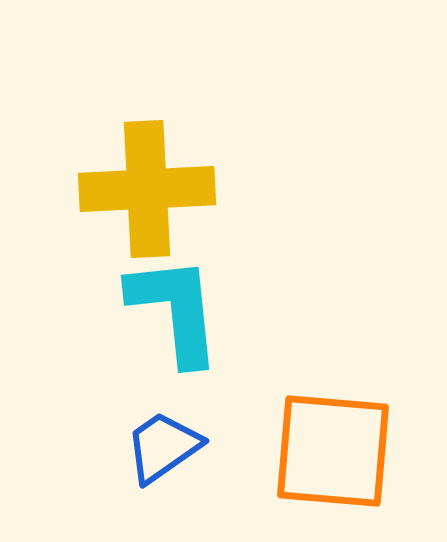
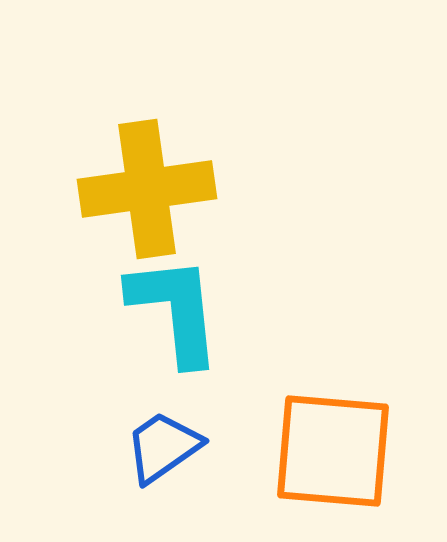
yellow cross: rotated 5 degrees counterclockwise
